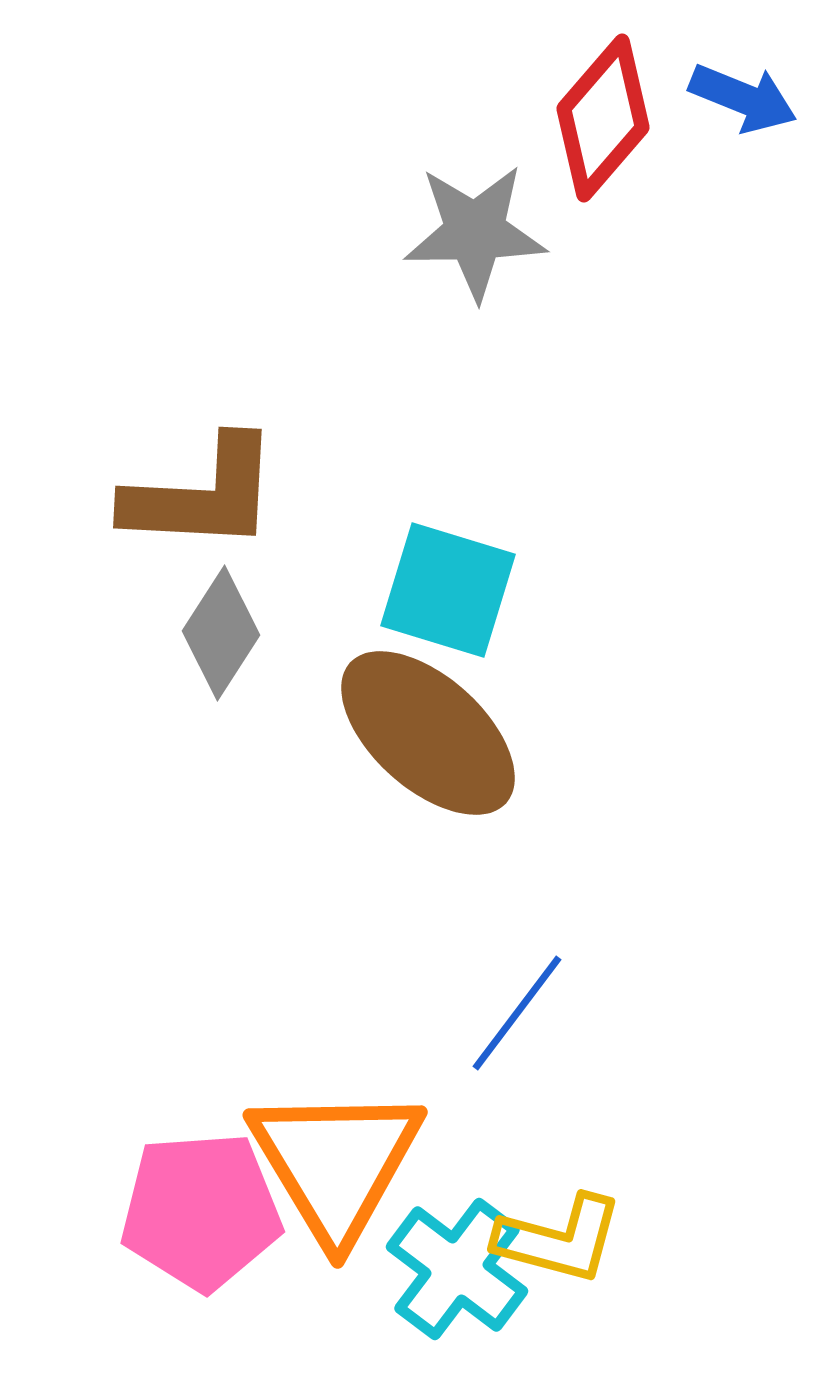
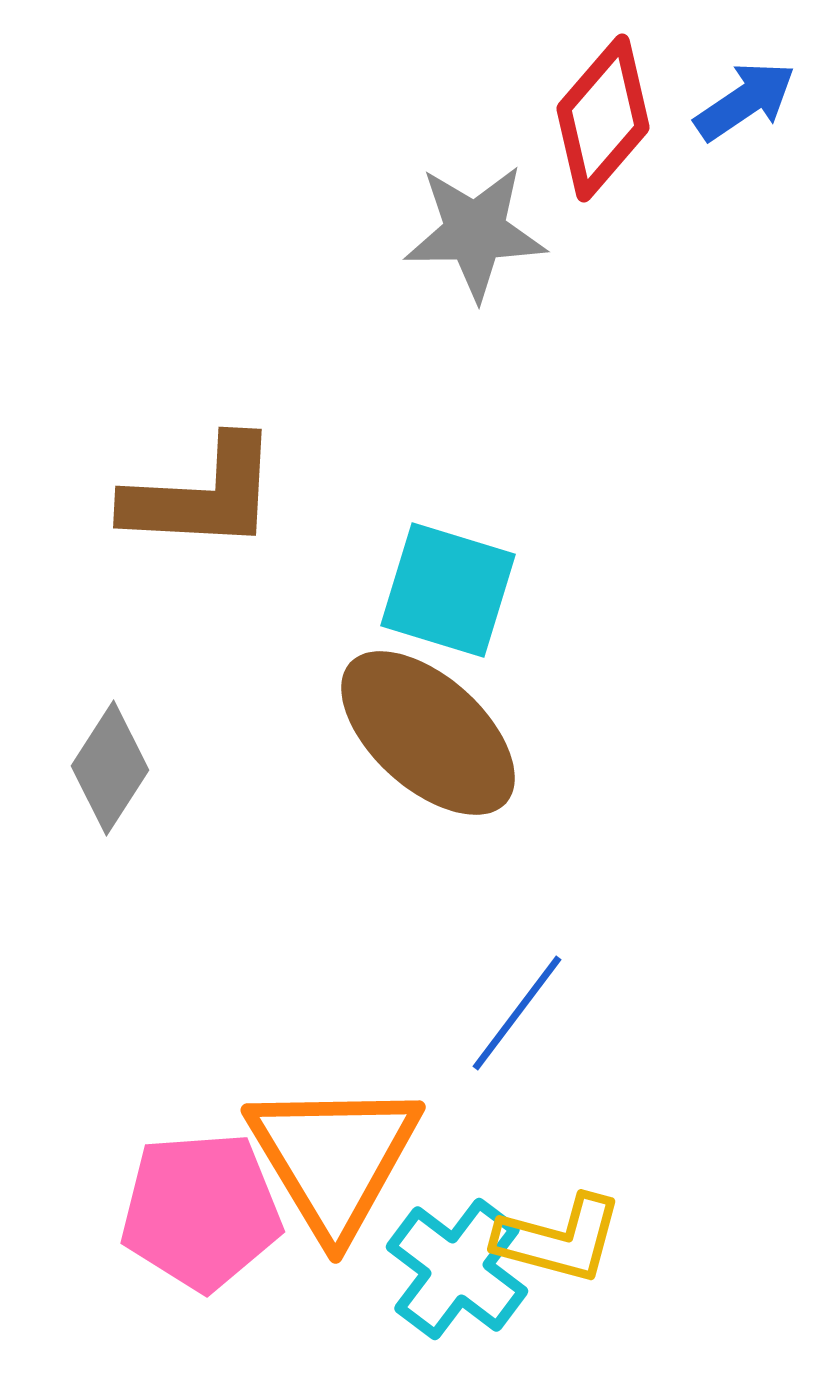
blue arrow: moved 2 px right, 3 px down; rotated 56 degrees counterclockwise
gray diamond: moved 111 px left, 135 px down
orange triangle: moved 2 px left, 5 px up
